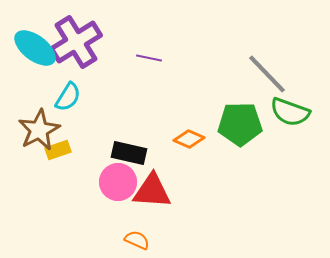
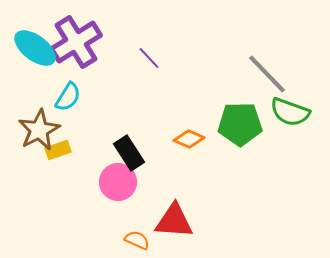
purple line: rotated 35 degrees clockwise
black rectangle: rotated 44 degrees clockwise
red triangle: moved 22 px right, 30 px down
